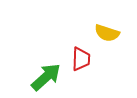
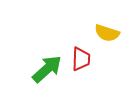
green arrow: moved 1 px right, 8 px up
